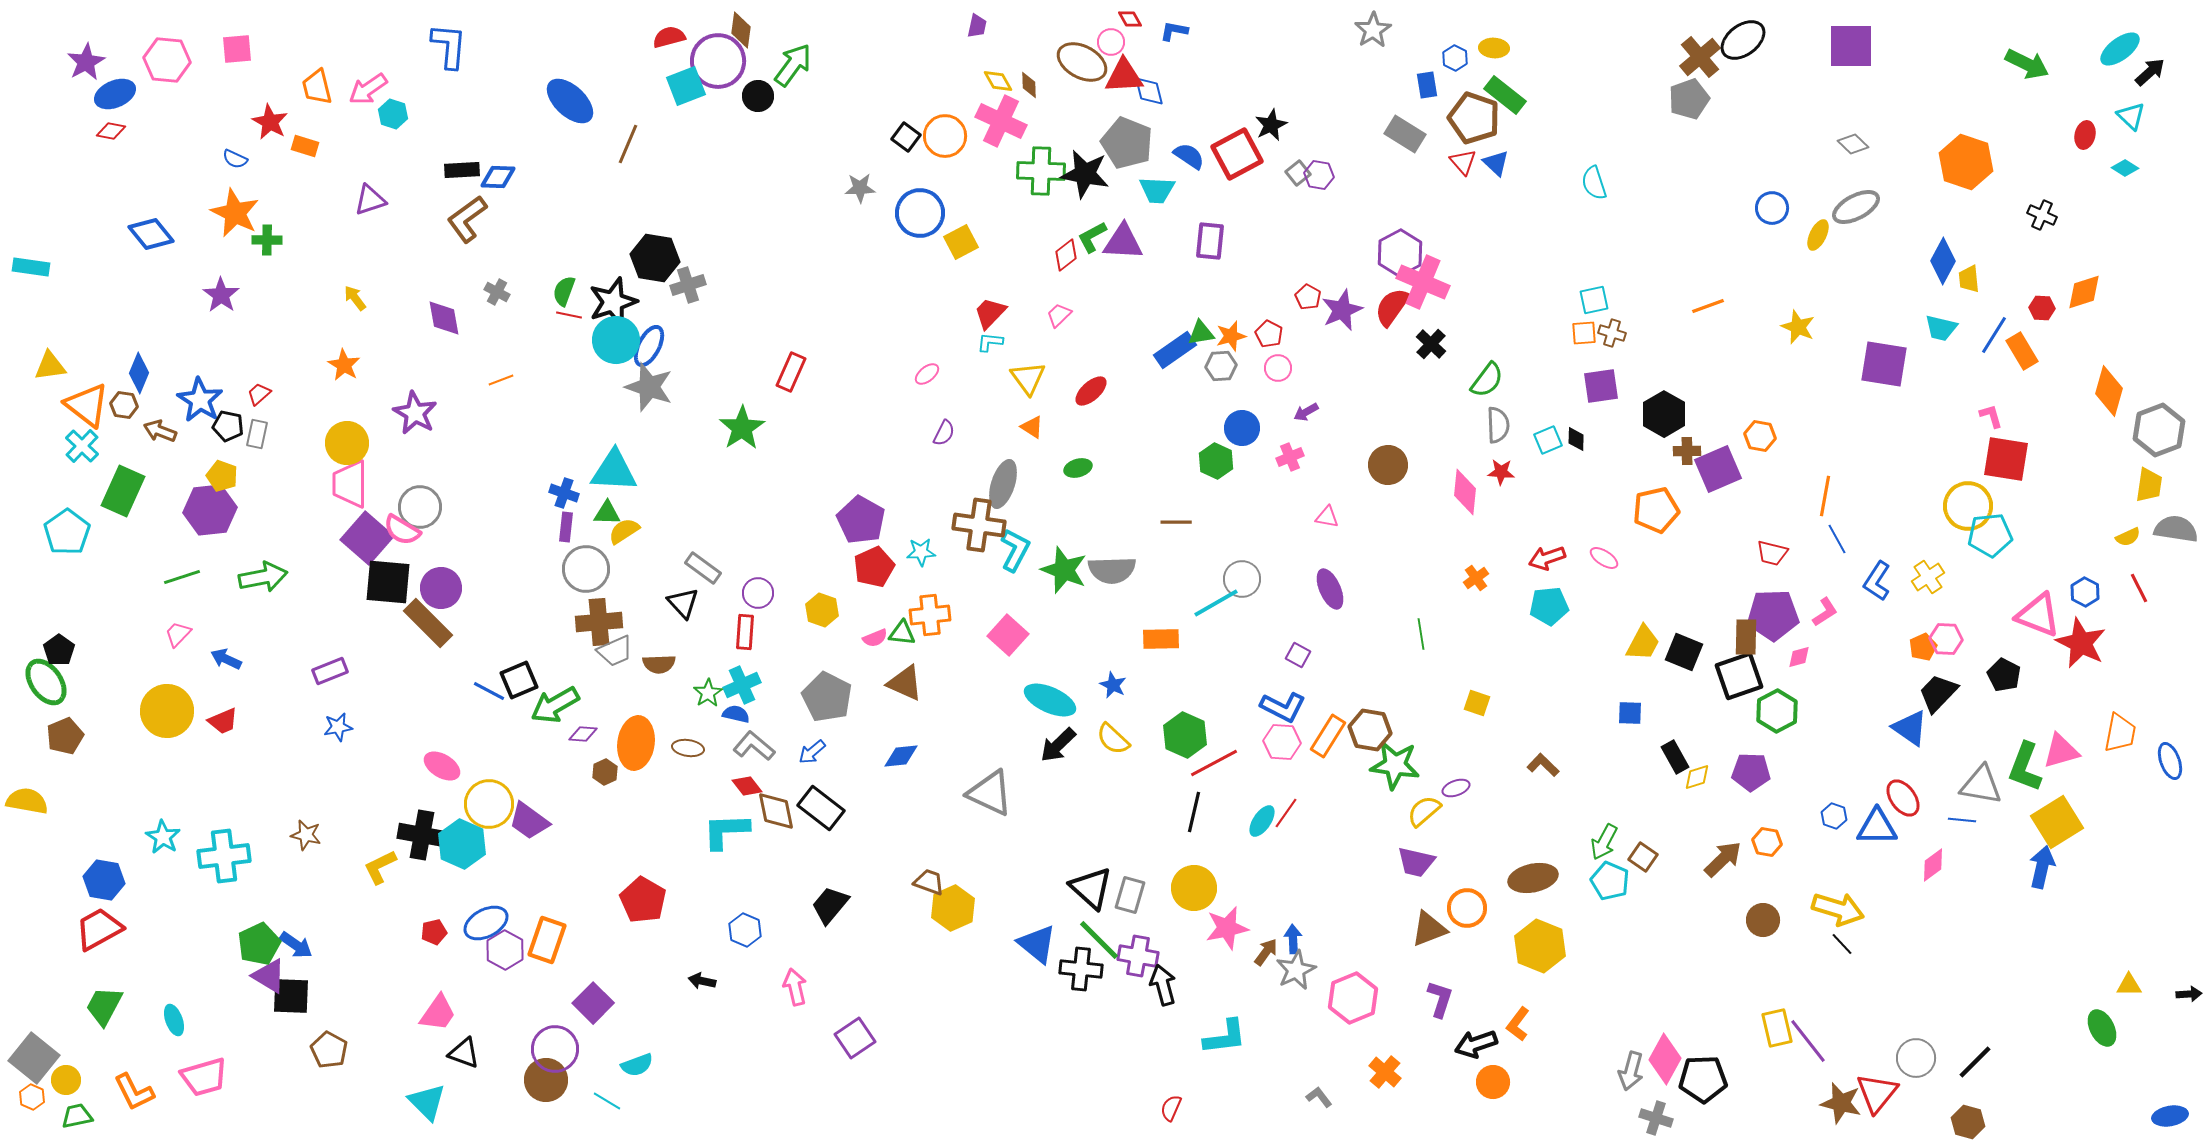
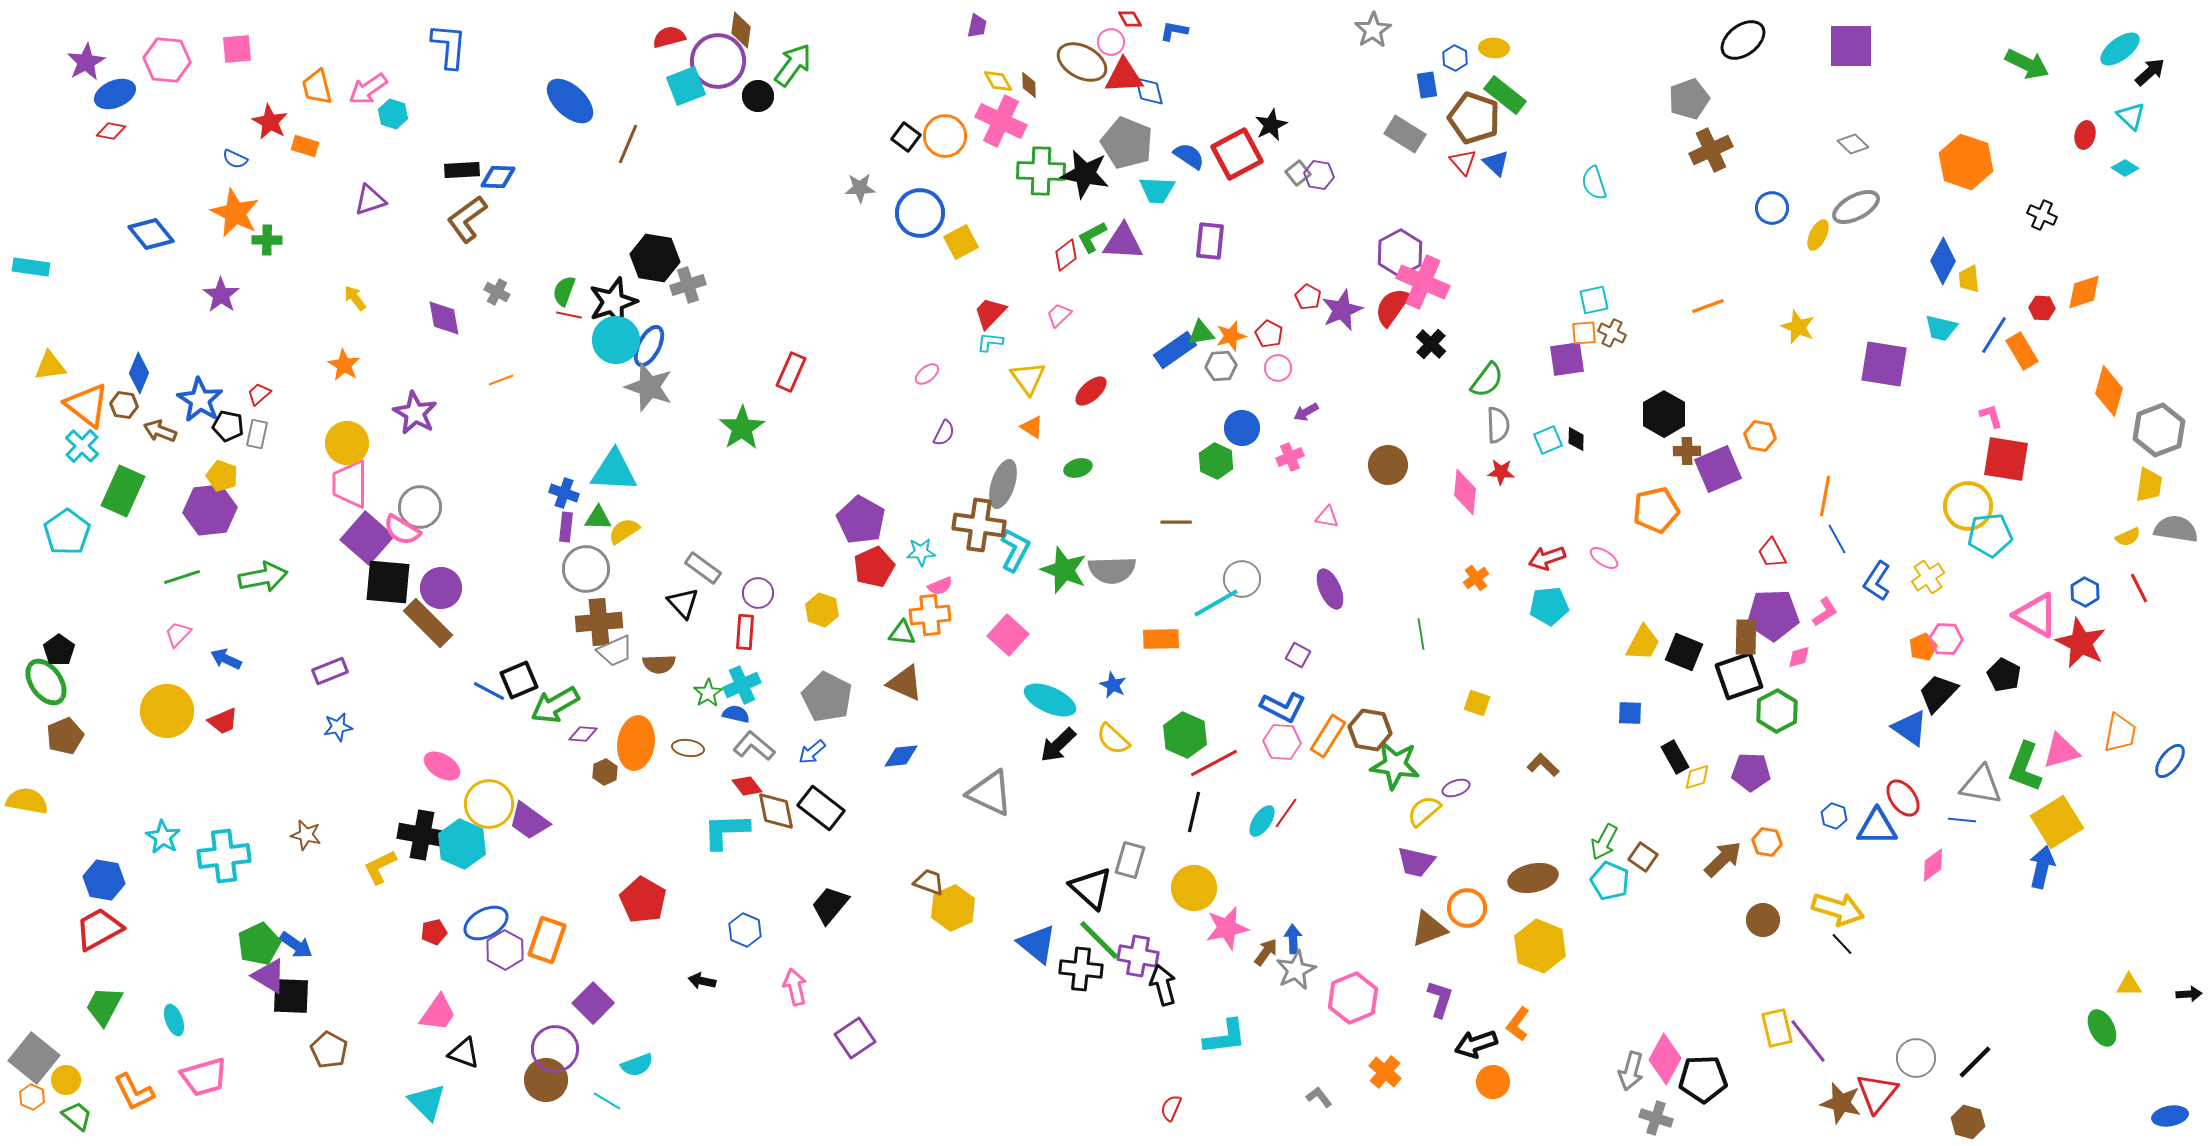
brown cross at (1700, 57): moved 11 px right, 93 px down; rotated 15 degrees clockwise
brown cross at (1612, 333): rotated 8 degrees clockwise
purple square at (1601, 386): moved 34 px left, 27 px up
green triangle at (607, 513): moved 9 px left, 5 px down
red trapezoid at (1772, 553): rotated 48 degrees clockwise
pink triangle at (2038, 615): moved 2 px left; rotated 9 degrees clockwise
pink semicircle at (875, 638): moved 65 px right, 52 px up
blue ellipse at (2170, 761): rotated 57 degrees clockwise
gray rectangle at (1130, 895): moved 35 px up
green trapezoid at (77, 1116): rotated 52 degrees clockwise
